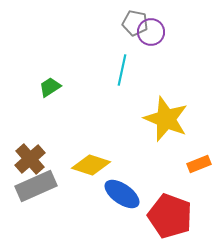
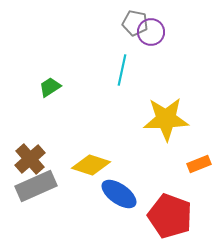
yellow star: rotated 24 degrees counterclockwise
blue ellipse: moved 3 px left
